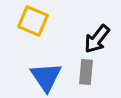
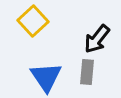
yellow square: rotated 24 degrees clockwise
gray rectangle: moved 1 px right
